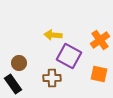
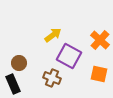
yellow arrow: rotated 138 degrees clockwise
orange cross: rotated 12 degrees counterclockwise
brown cross: rotated 24 degrees clockwise
black rectangle: rotated 12 degrees clockwise
